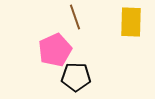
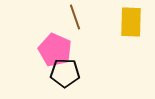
pink pentagon: rotated 24 degrees counterclockwise
black pentagon: moved 11 px left, 4 px up
